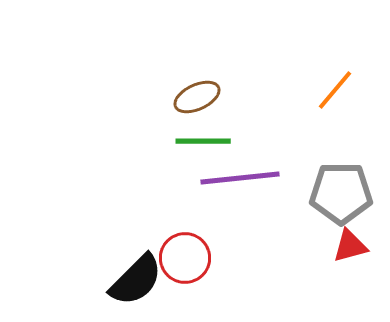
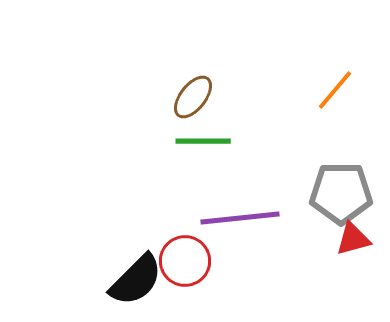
brown ellipse: moved 4 px left; rotated 27 degrees counterclockwise
purple line: moved 40 px down
red triangle: moved 3 px right, 7 px up
red circle: moved 3 px down
